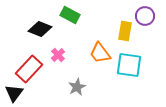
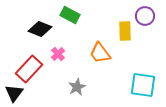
yellow rectangle: rotated 12 degrees counterclockwise
pink cross: moved 1 px up
cyan square: moved 14 px right, 20 px down
